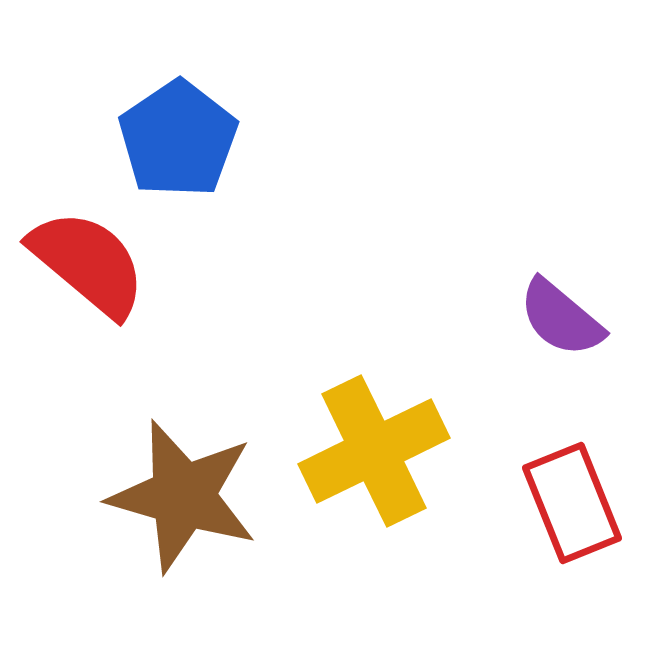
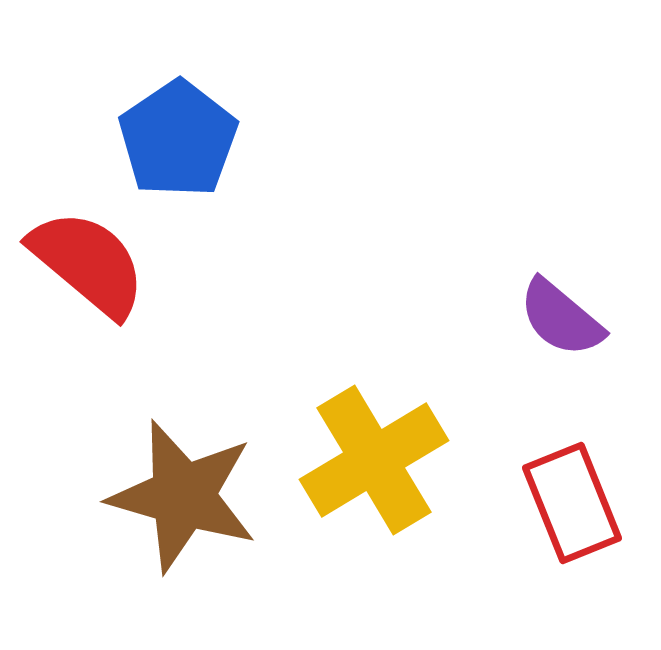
yellow cross: moved 9 px down; rotated 5 degrees counterclockwise
